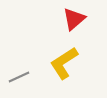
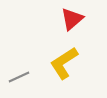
red triangle: moved 2 px left
